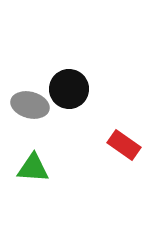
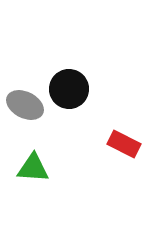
gray ellipse: moved 5 px left; rotated 12 degrees clockwise
red rectangle: moved 1 px up; rotated 8 degrees counterclockwise
